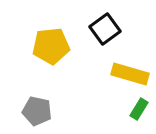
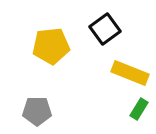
yellow rectangle: moved 1 px up; rotated 6 degrees clockwise
gray pentagon: rotated 12 degrees counterclockwise
